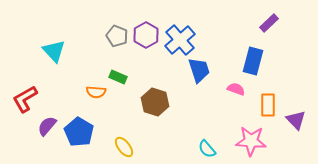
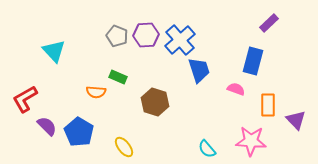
purple hexagon: rotated 25 degrees clockwise
purple semicircle: rotated 95 degrees clockwise
